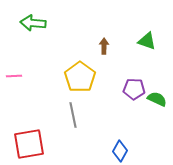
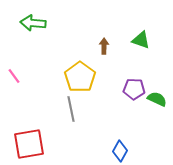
green triangle: moved 6 px left, 1 px up
pink line: rotated 56 degrees clockwise
gray line: moved 2 px left, 6 px up
